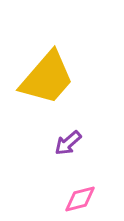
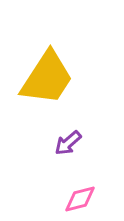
yellow trapezoid: rotated 8 degrees counterclockwise
